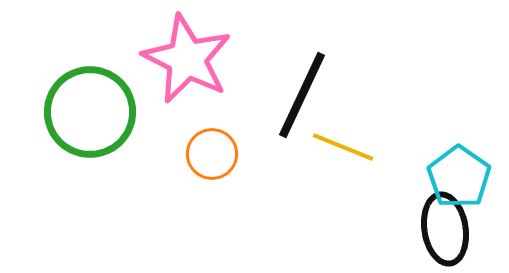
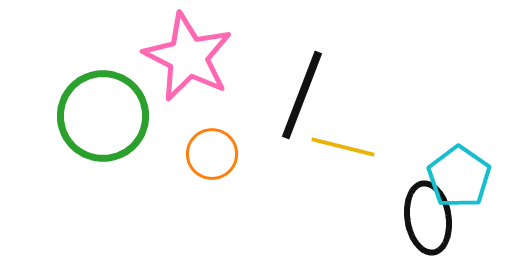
pink star: moved 1 px right, 2 px up
black line: rotated 4 degrees counterclockwise
green circle: moved 13 px right, 4 px down
yellow line: rotated 8 degrees counterclockwise
black ellipse: moved 17 px left, 11 px up
